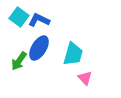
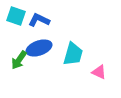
cyan square: moved 3 px left, 1 px up; rotated 18 degrees counterclockwise
blue ellipse: rotated 40 degrees clockwise
green arrow: moved 1 px up
pink triangle: moved 14 px right, 6 px up; rotated 21 degrees counterclockwise
